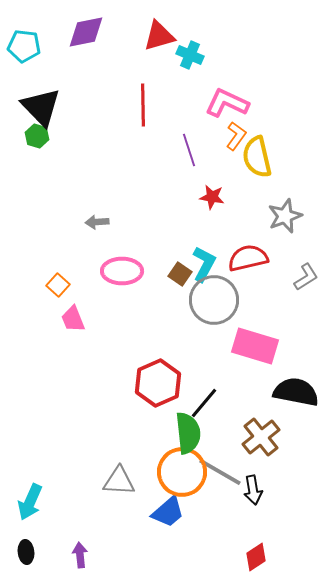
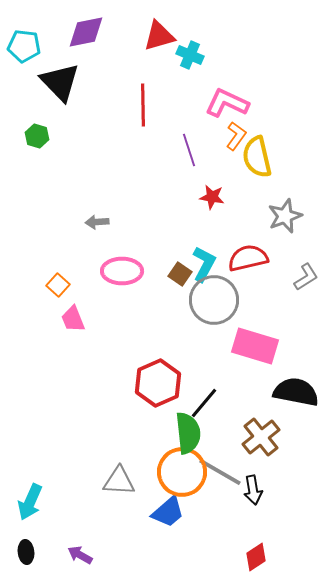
black triangle: moved 19 px right, 25 px up
purple arrow: rotated 55 degrees counterclockwise
